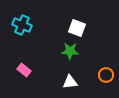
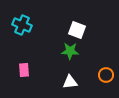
white square: moved 2 px down
pink rectangle: rotated 48 degrees clockwise
